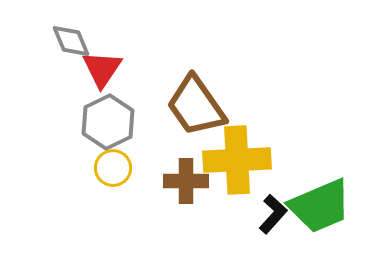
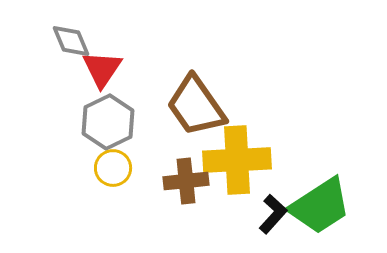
brown cross: rotated 6 degrees counterclockwise
green trapezoid: rotated 10 degrees counterclockwise
